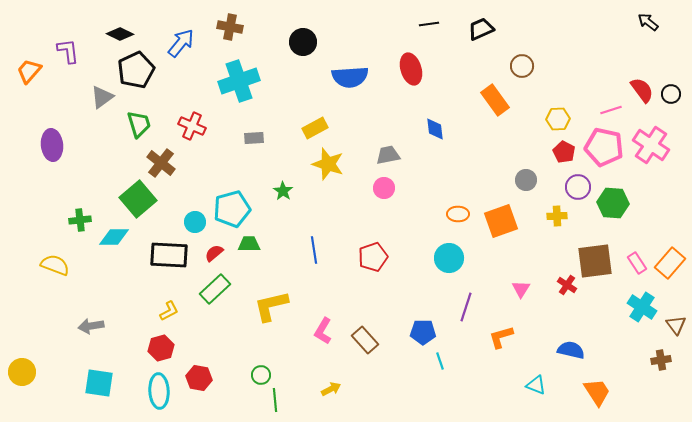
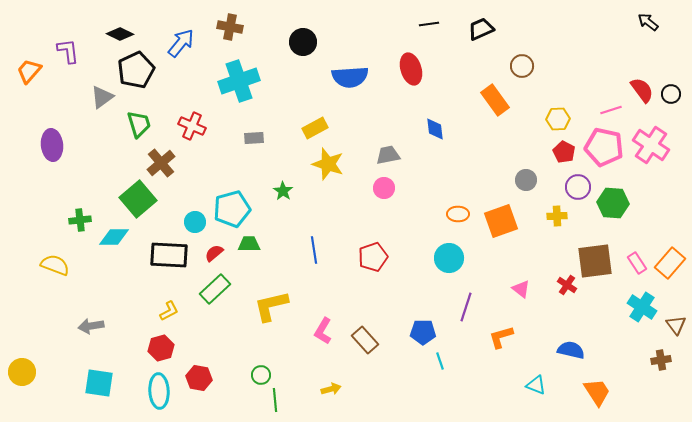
brown cross at (161, 163): rotated 12 degrees clockwise
pink triangle at (521, 289): rotated 24 degrees counterclockwise
yellow arrow at (331, 389): rotated 12 degrees clockwise
